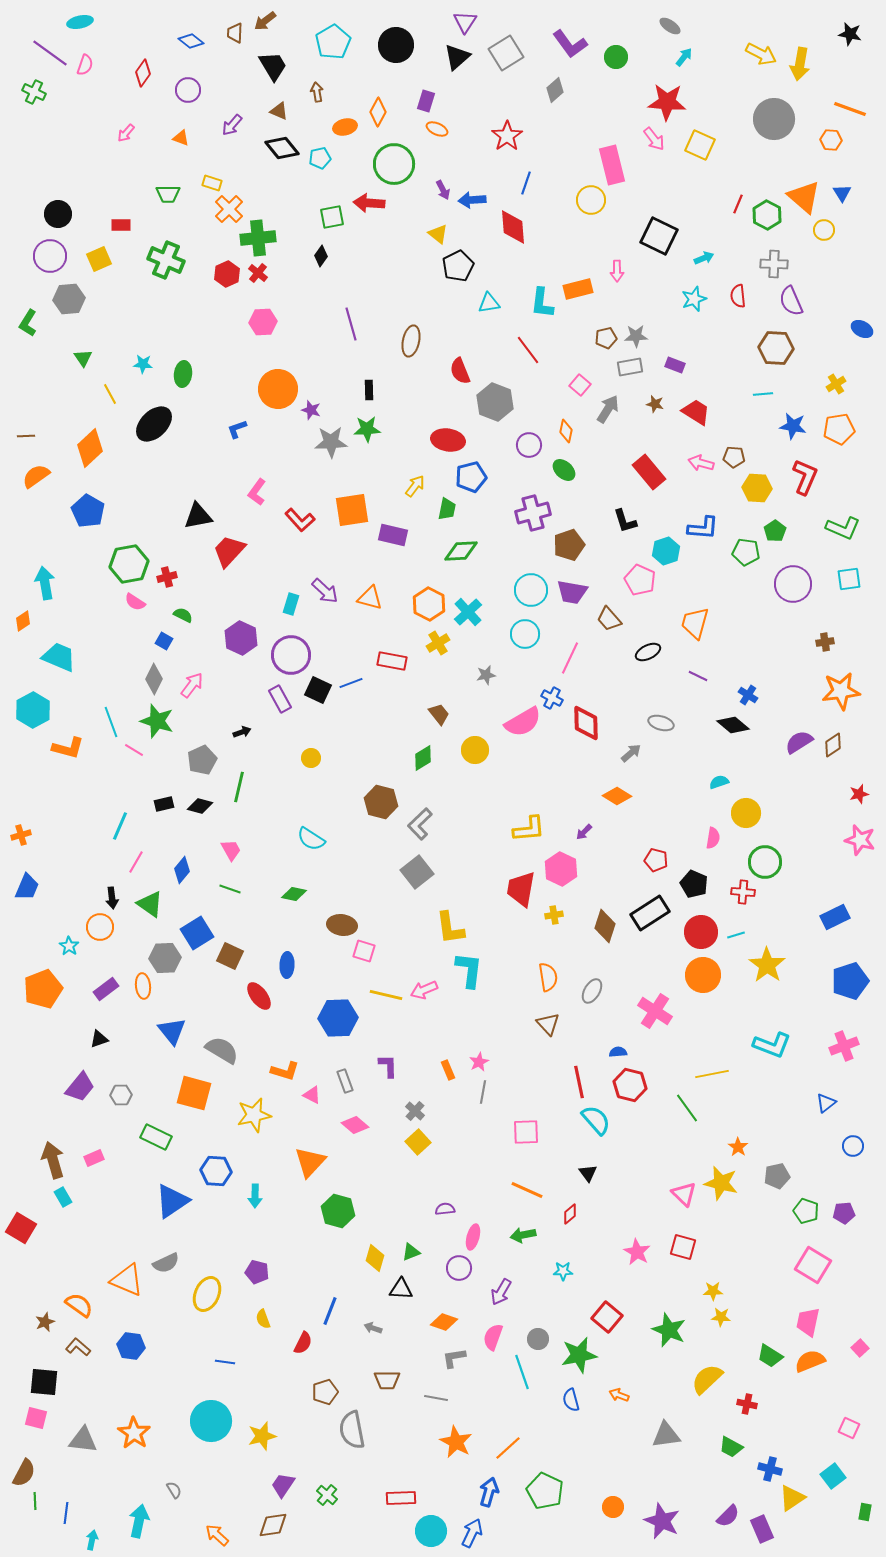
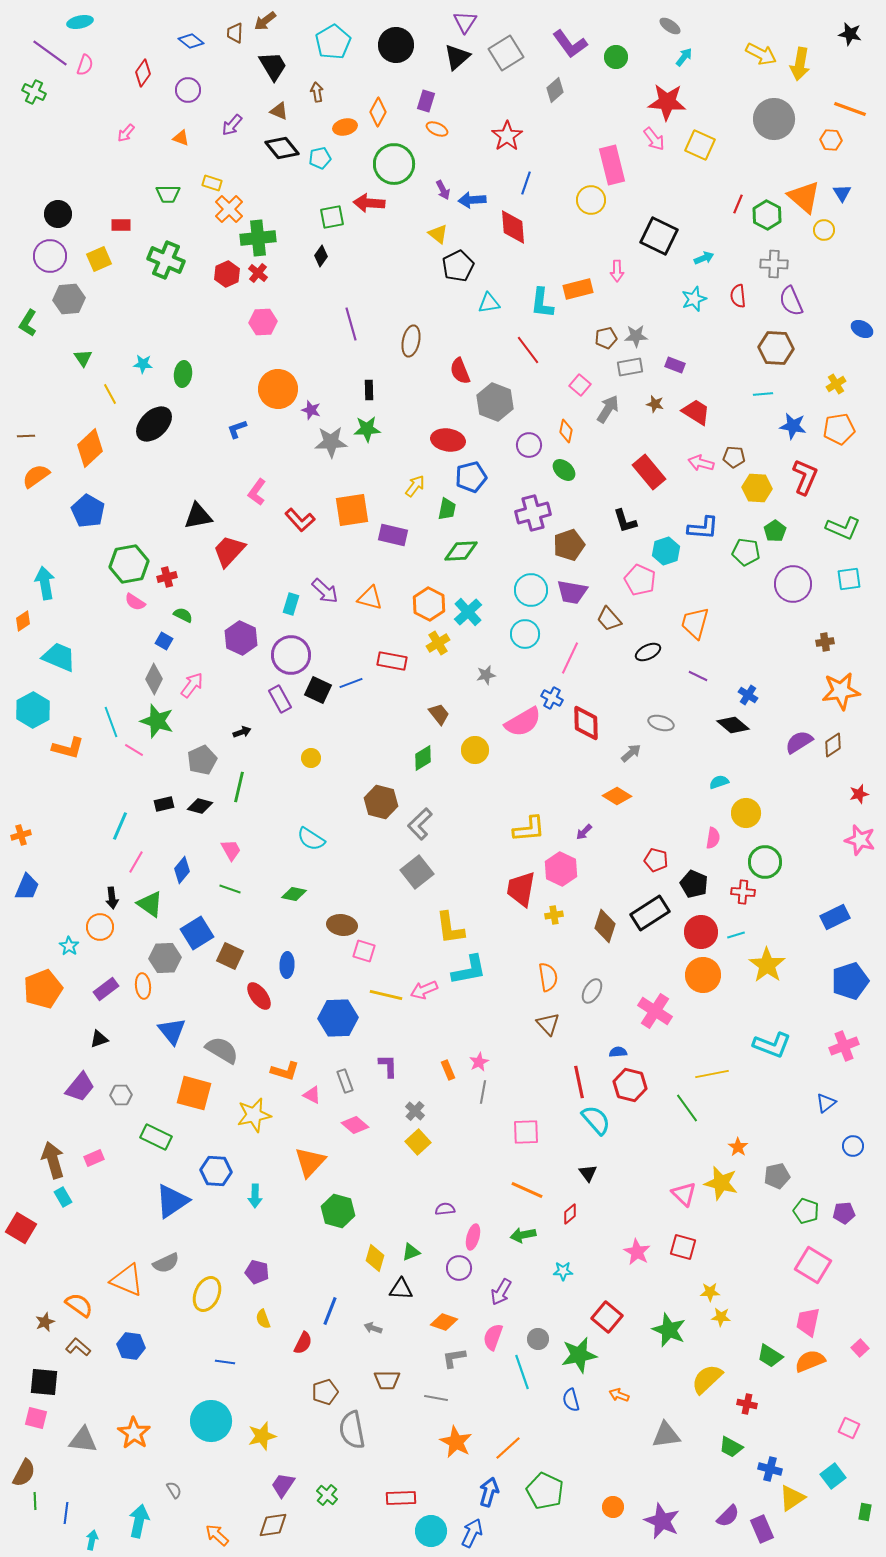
cyan L-shape at (469, 970): rotated 72 degrees clockwise
yellow star at (713, 1291): moved 3 px left, 1 px down
